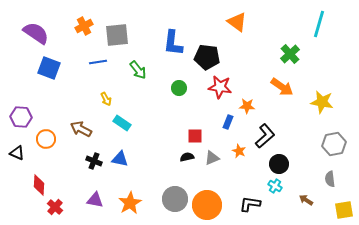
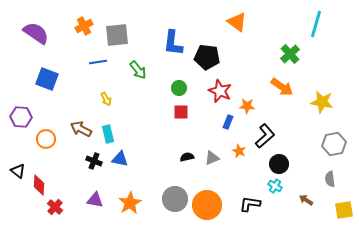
cyan line at (319, 24): moved 3 px left
blue square at (49, 68): moved 2 px left, 11 px down
red star at (220, 87): moved 4 px down; rotated 15 degrees clockwise
cyan rectangle at (122, 123): moved 14 px left, 11 px down; rotated 42 degrees clockwise
red square at (195, 136): moved 14 px left, 24 px up
black triangle at (17, 153): moved 1 px right, 18 px down; rotated 14 degrees clockwise
